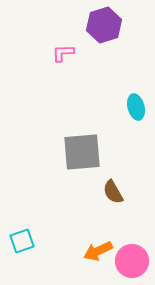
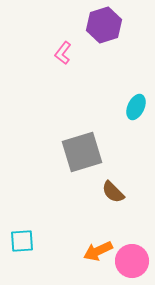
pink L-shape: rotated 50 degrees counterclockwise
cyan ellipse: rotated 40 degrees clockwise
gray square: rotated 12 degrees counterclockwise
brown semicircle: rotated 15 degrees counterclockwise
cyan square: rotated 15 degrees clockwise
